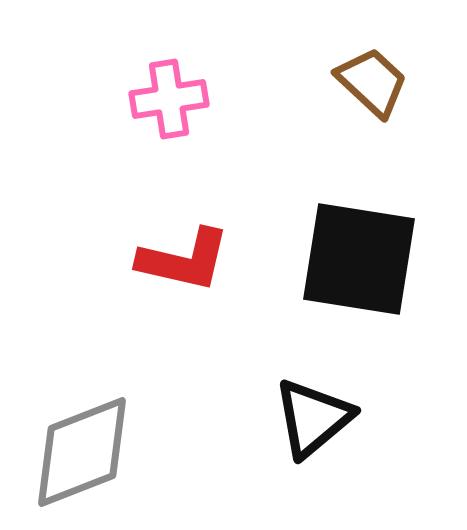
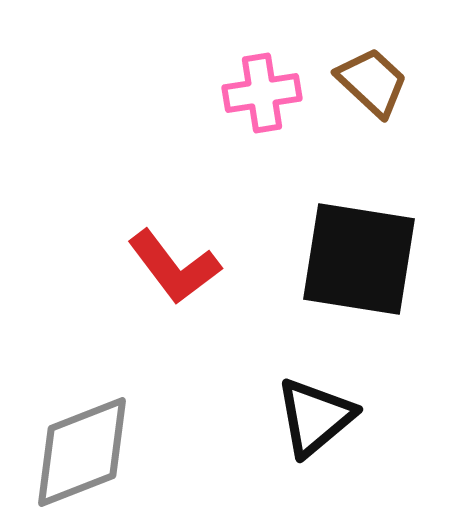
pink cross: moved 93 px right, 6 px up
red L-shape: moved 10 px left, 7 px down; rotated 40 degrees clockwise
black triangle: moved 2 px right, 1 px up
